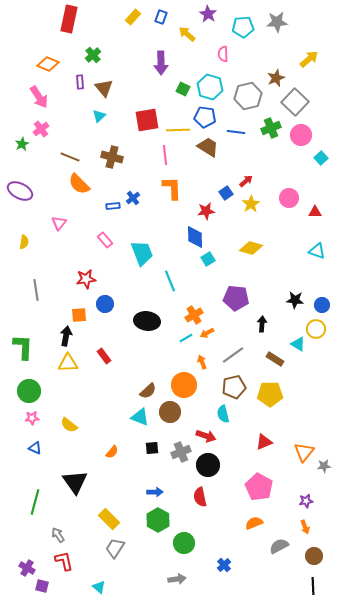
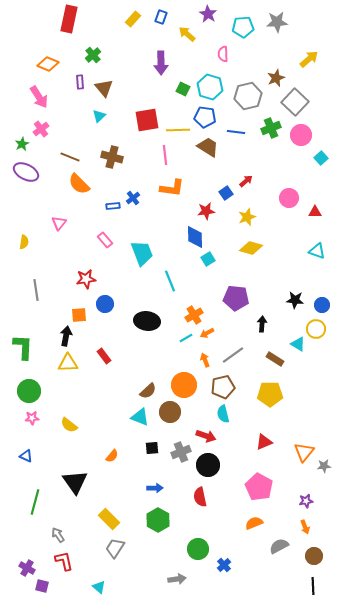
yellow rectangle at (133, 17): moved 2 px down
orange L-shape at (172, 188): rotated 100 degrees clockwise
purple ellipse at (20, 191): moved 6 px right, 19 px up
yellow star at (251, 204): moved 4 px left, 13 px down; rotated 12 degrees clockwise
orange arrow at (202, 362): moved 3 px right, 2 px up
brown pentagon at (234, 387): moved 11 px left
blue triangle at (35, 448): moved 9 px left, 8 px down
orange semicircle at (112, 452): moved 4 px down
blue arrow at (155, 492): moved 4 px up
green circle at (184, 543): moved 14 px right, 6 px down
